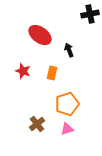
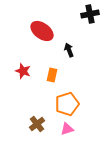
red ellipse: moved 2 px right, 4 px up
orange rectangle: moved 2 px down
